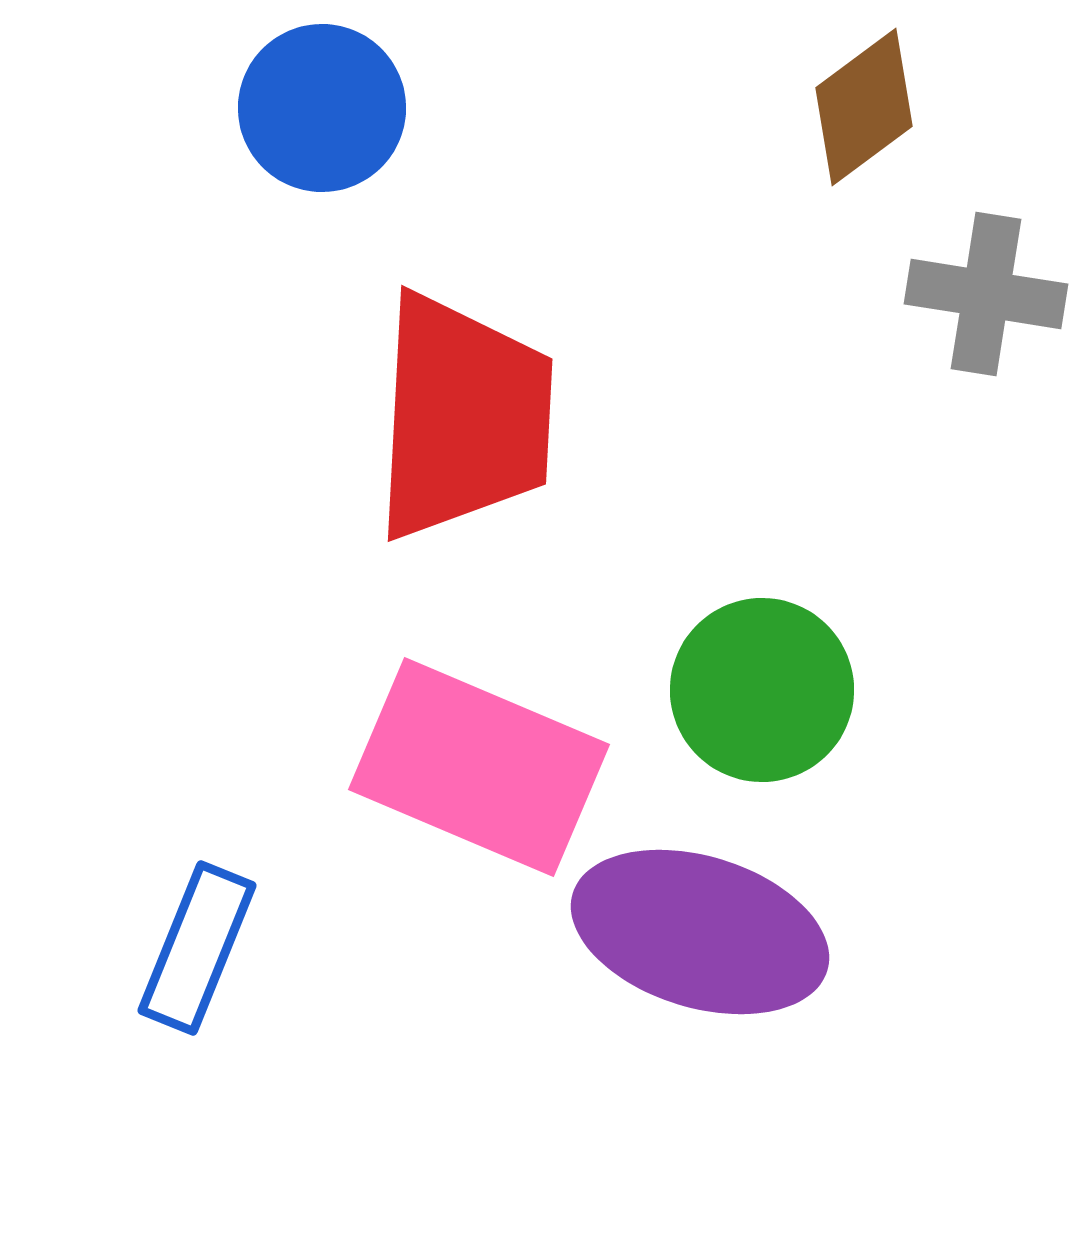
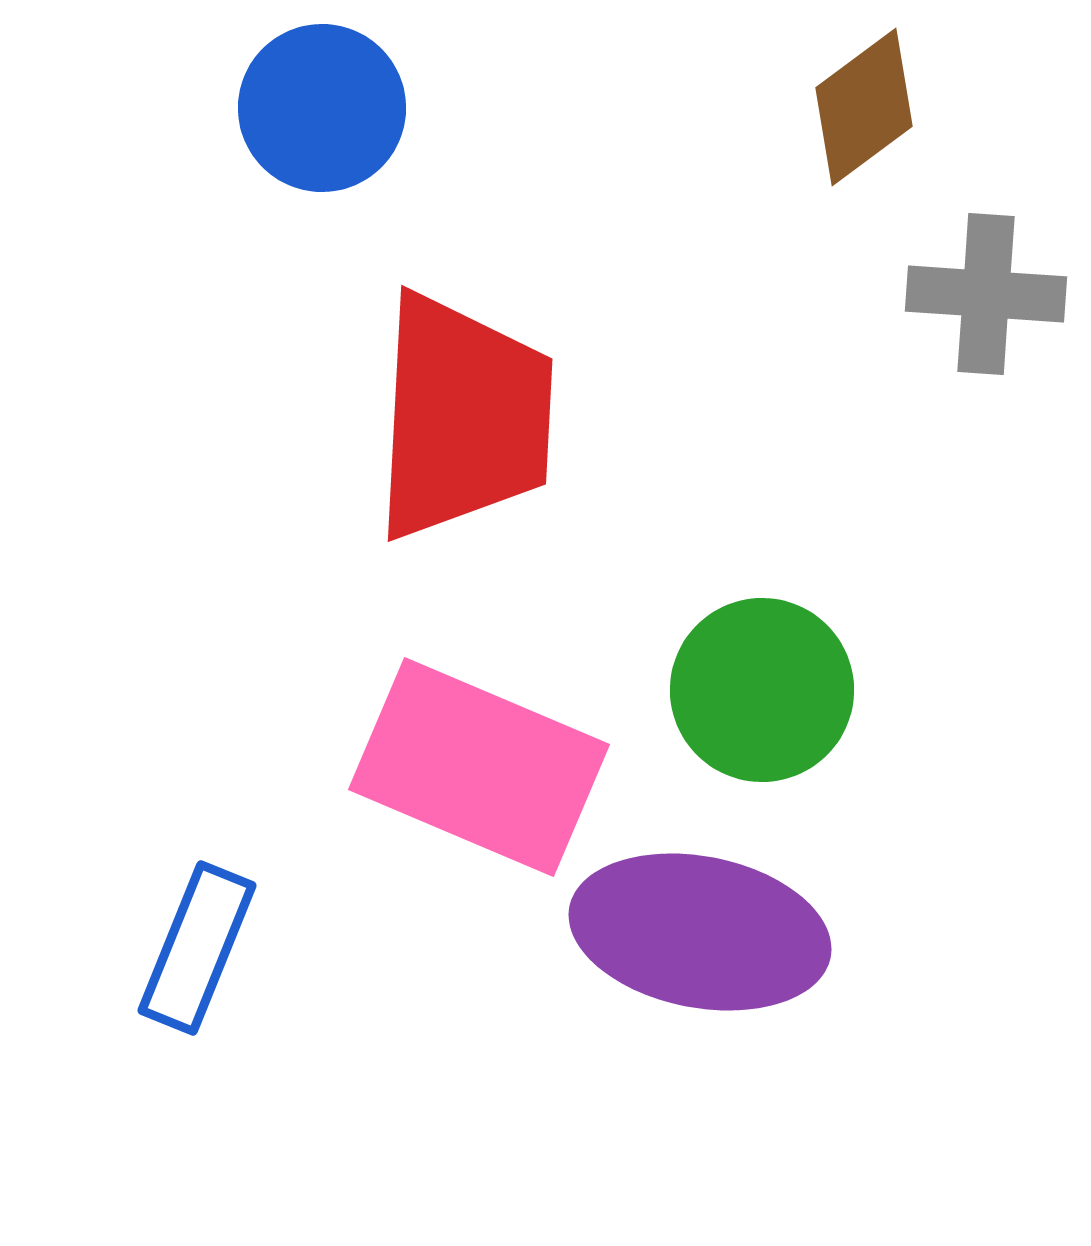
gray cross: rotated 5 degrees counterclockwise
purple ellipse: rotated 6 degrees counterclockwise
